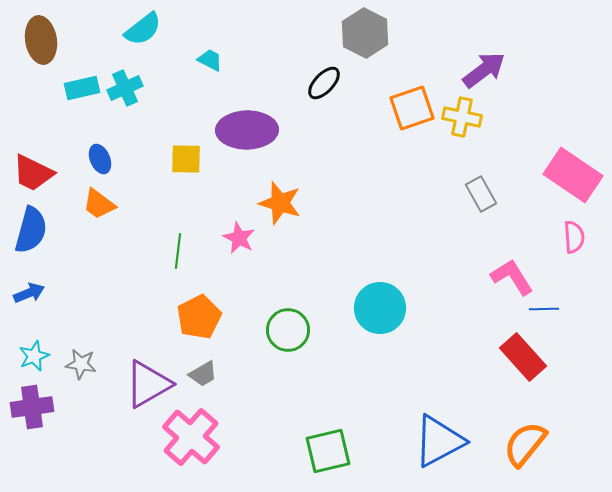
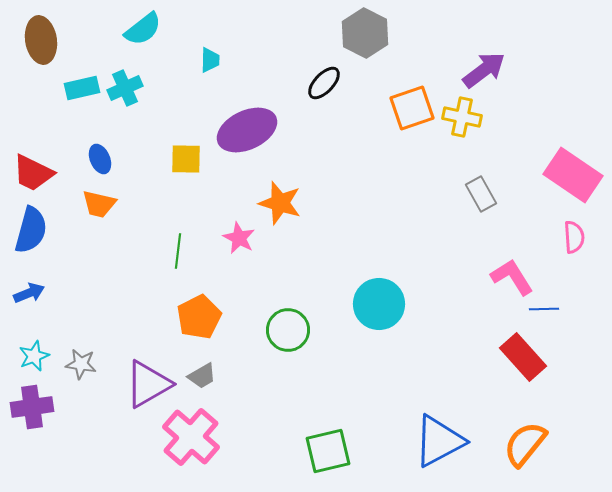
cyan trapezoid: rotated 64 degrees clockwise
purple ellipse: rotated 24 degrees counterclockwise
orange trapezoid: rotated 24 degrees counterclockwise
cyan circle: moved 1 px left, 4 px up
gray trapezoid: moved 1 px left, 2 px down
